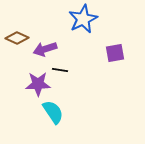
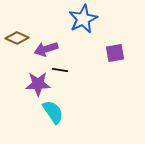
purple arrow: moved 1 px right
